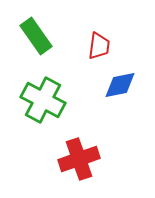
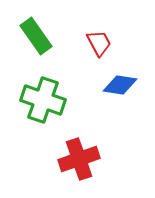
red trapezoid: moved 3 px up; rotated 36 degrees counterclockwise
blue diamond: rotated 20 degrees clockwise
green cross: rotated 9 degrees counterclockwise
